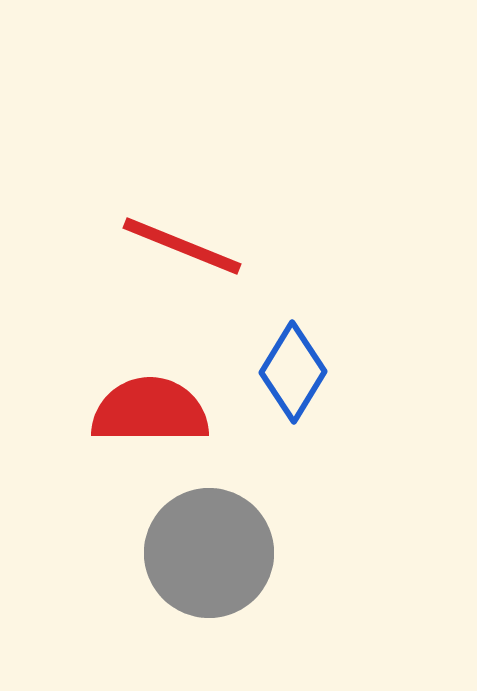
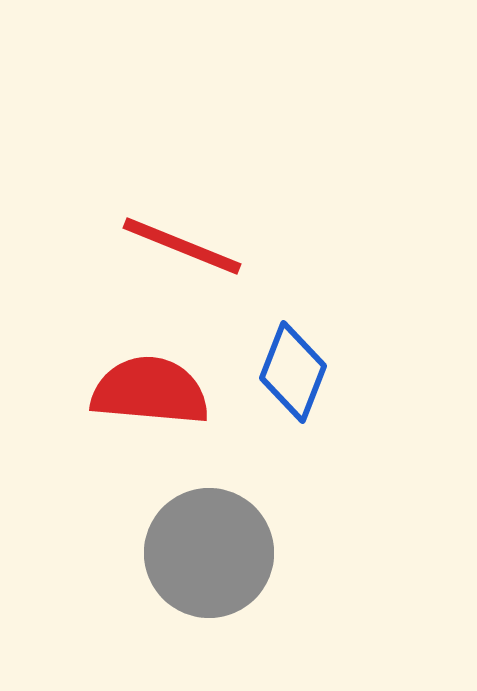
blue diamond: rotated 10 degrees counterclockwise
red semicircle: moved 20 px up; rotated 5 degrees clockwise
